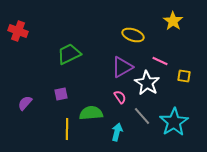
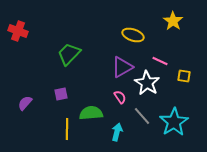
green trapezoid: rotated 20 degrees counterclockwise
